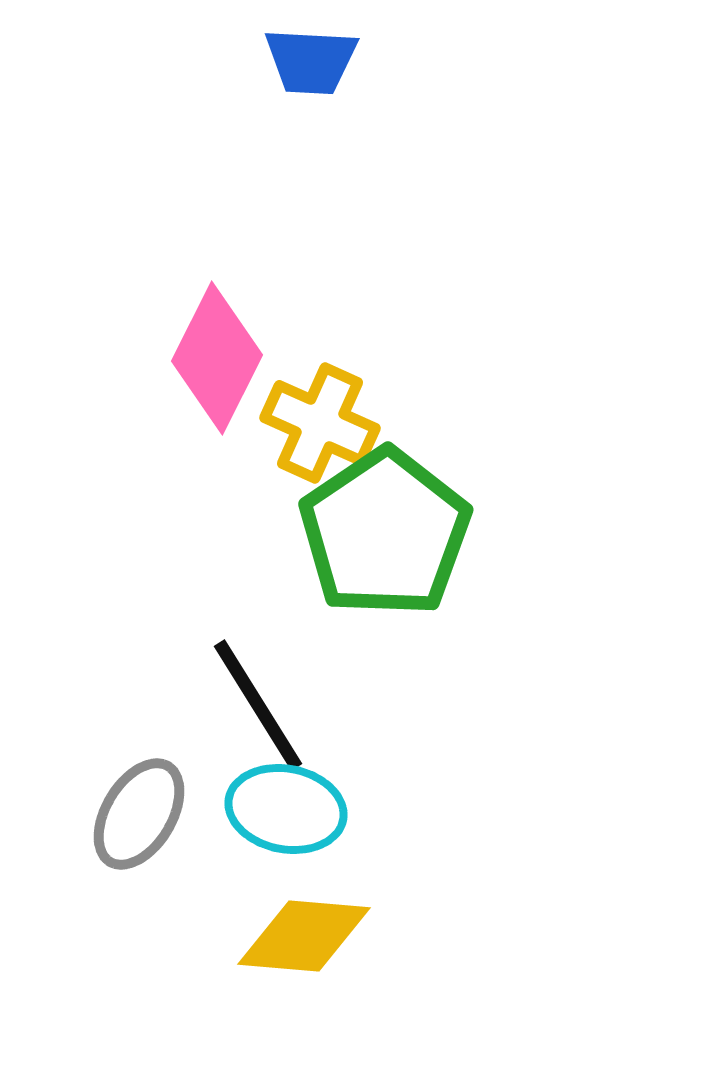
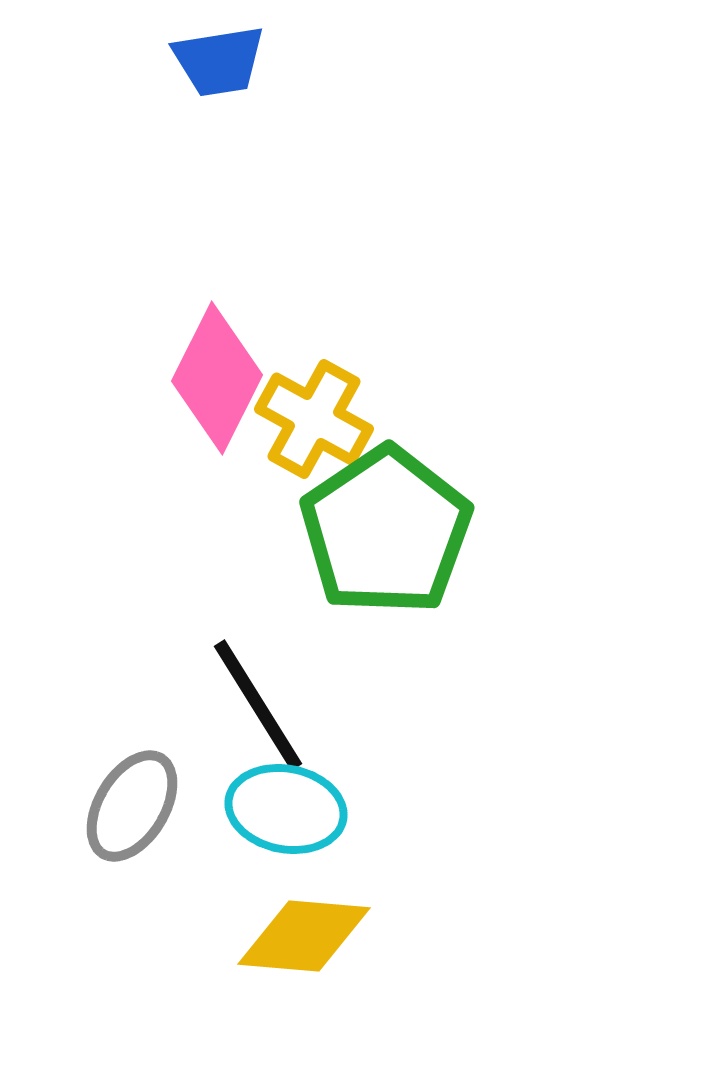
blue trapezoid: moved 92 px left; rotated 12 degrees counterclockwise
pink diamond: moved 20 px down
yellow cross: moved 6 px left, 4 px up; rotated 5 degrees clockwise
green pentagon: moved 1 px right, 2 px up
gray ellipse: moved 7 px left, 8 px up
